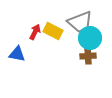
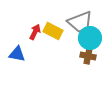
brown cross: rotated 14 degrees clockwise
